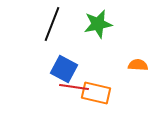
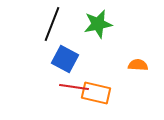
blue square: moved 1 px right, 10 px up
